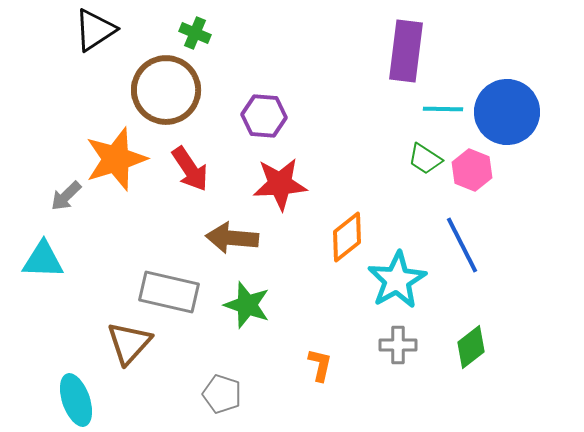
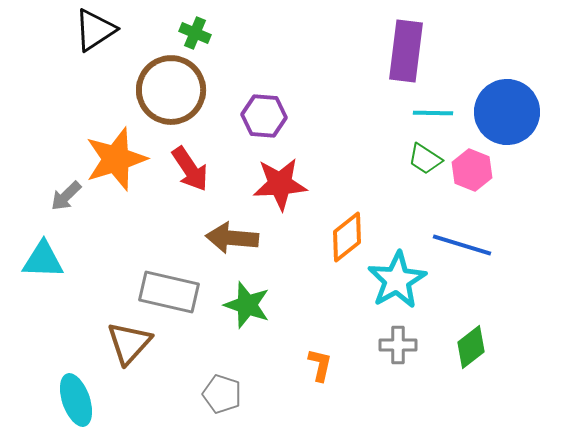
brown circle: moved 5 px right
cyan line: moved 10 px left, 4 px down
blue line: rotated 46 degrees counterclockwise
